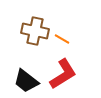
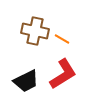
black trapezoid: rotated 64 degrees counterclockwise
